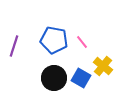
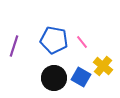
blue square: moved 1 px up
